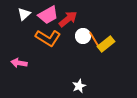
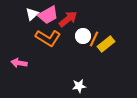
white triangle: moved 8 px right
orange line: rotated 56 degrees clockwise
white star: rotated 16 degrees clockwise
